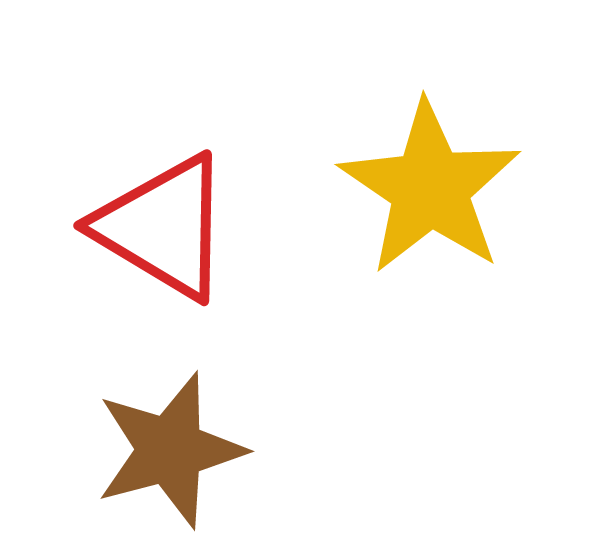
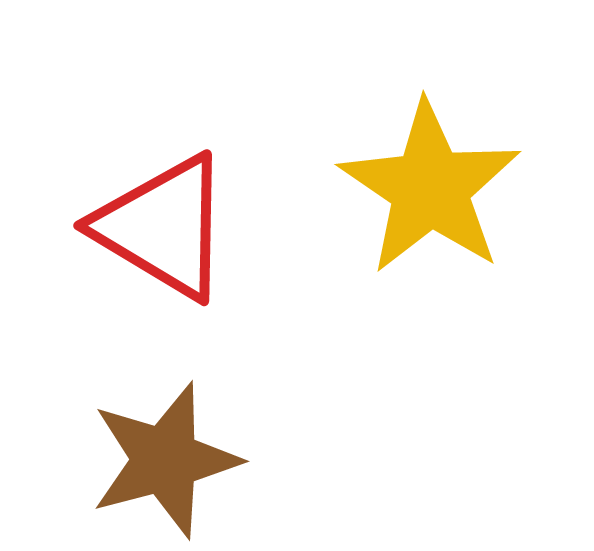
brown star: moved 5 px left, 10 px down
